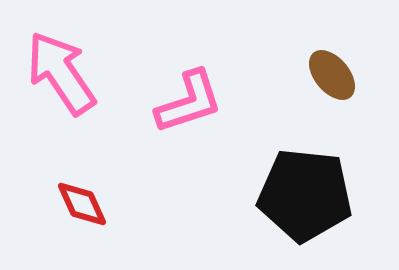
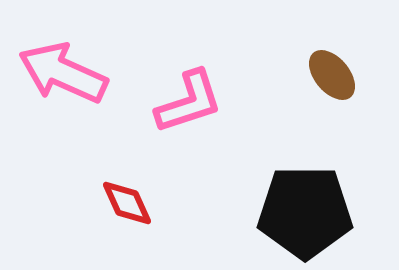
pink arrow: moved 2 px right; rotated 32 degrees counterclockwise
black pentagon: moved 17 px down; rotated 6 degrees counterclockwise
red diamond: moved 45 px right, 1 px up
